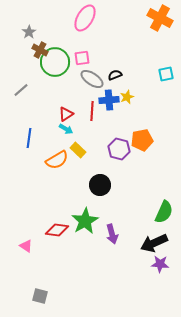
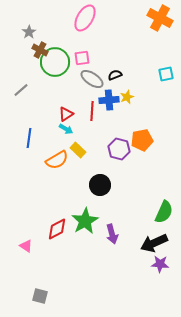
red diamond: moved 1 px up; rotated 35 degrees counterclockwise
